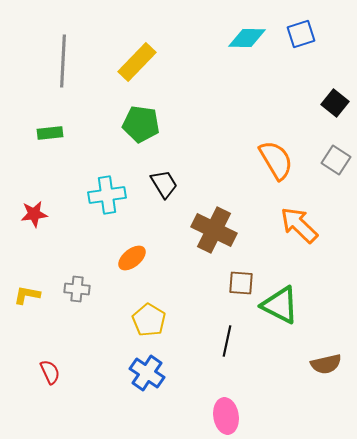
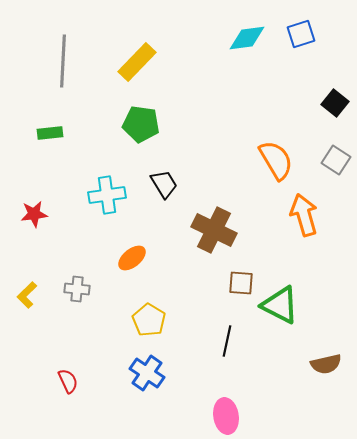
cyan diamond: rotated 9 degrees counterclockwise
orange arrow: moved 5 px right, 10 px up; rotated 30 degrees clockwise
yellow L-shape: rotated 56 degrees counterclockwise
red semicircle: moved 18 px right, 9 px down
